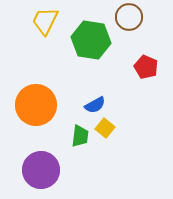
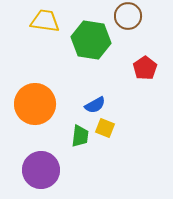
brown circle: moved 1 px left, 1 px up
yellow trapezoid: rotated 72 degrees clockwise
red pentagon: moved 1 px left, 1 px down; rotated 15 degrees clockwise
orange circle: moved 1 px left, 1 px up
yellow square: rotated 18 degrees counterclockwise
